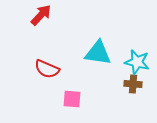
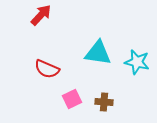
brown cross: moved 29 px left, 18 px down
pink square: rotated 30 degrees counterclockwise
